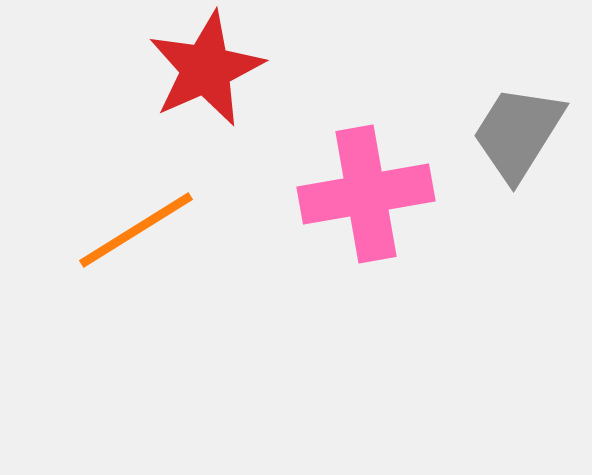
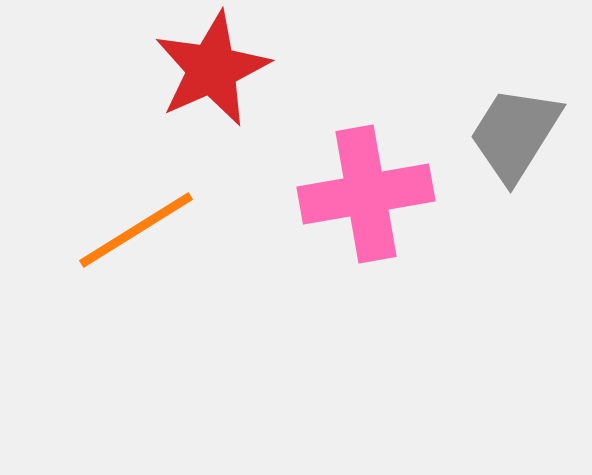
red star: moved 6 px right
gray trapezoid: moved 3 px left, 1 px down
